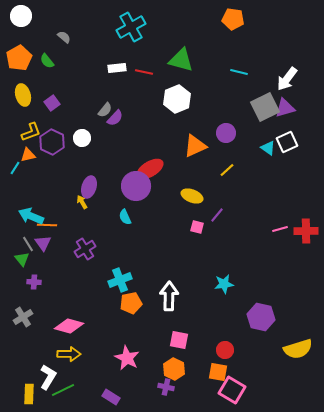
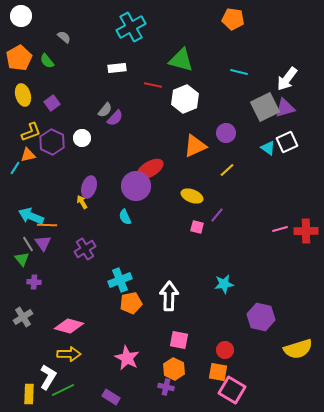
red line at (144, 72): moved 9 px right, 13 px down
white hexagon at (177, 99): moved 8 px right
